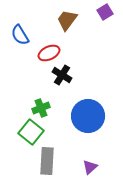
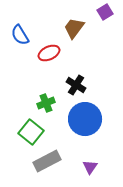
brown trapezoid: moved 7 px right, 8 px down
black cross: moved 14 px right, 10 px down
green cross: moved 5 px right, 5 px up
blue circle: moved 3 px left, 3 px down
gray rectangle: rotated 60 degrees clockwise
purple triangle: rotated 14 degrees counterclockwise
